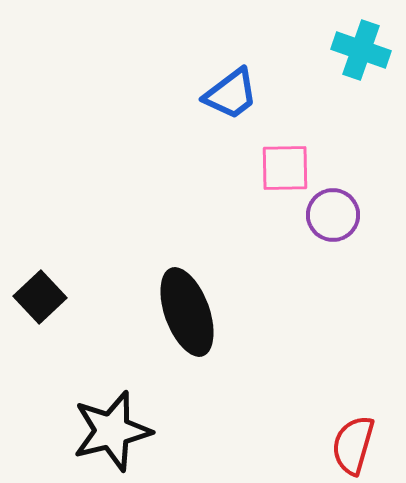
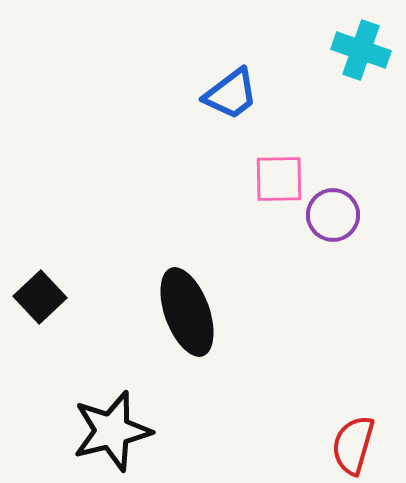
pink square: moved 6 px left, 11 px down
